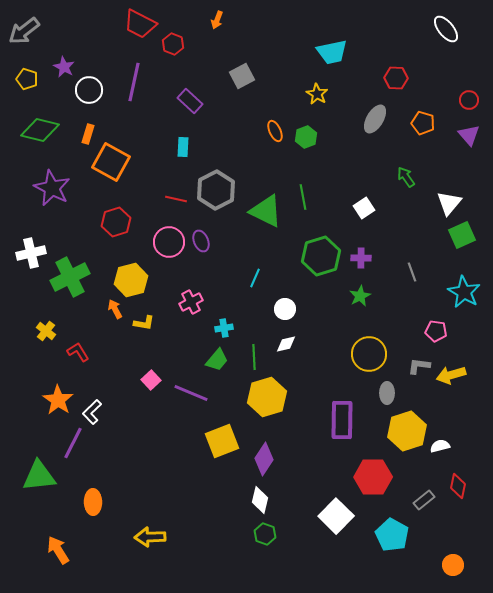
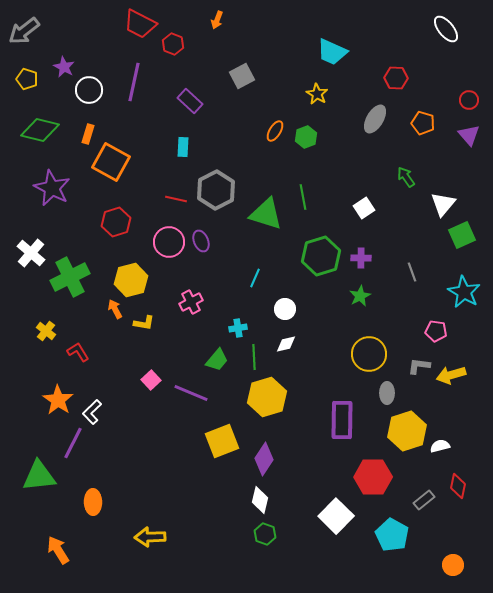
cyan trapezoid at (332, 52): rotated 36 degrees clockwise
orange ellipse at (275, 131): rotated 55 degrees clockwise
white triangle at (449, 203): moved 6 px left, 1 px down
green triangle at (266, 211): moved 3 px down; rotated 9 degrees counterclockwise
white cross at (31, 253): rotated 36 degrees counterclockwise
cyan cross at (224, 328): moved 14 px right
